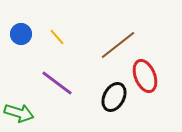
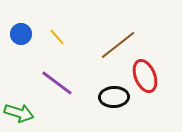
black ellipse: rotated 60 degrees clockwise
